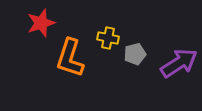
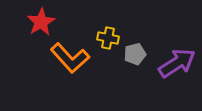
red star: moved 1 px up; rotated 12 degrees counterclockwise
orange L-shape: rotated 60 degrees counterclockwise
purple arrow: moved 2 px left
